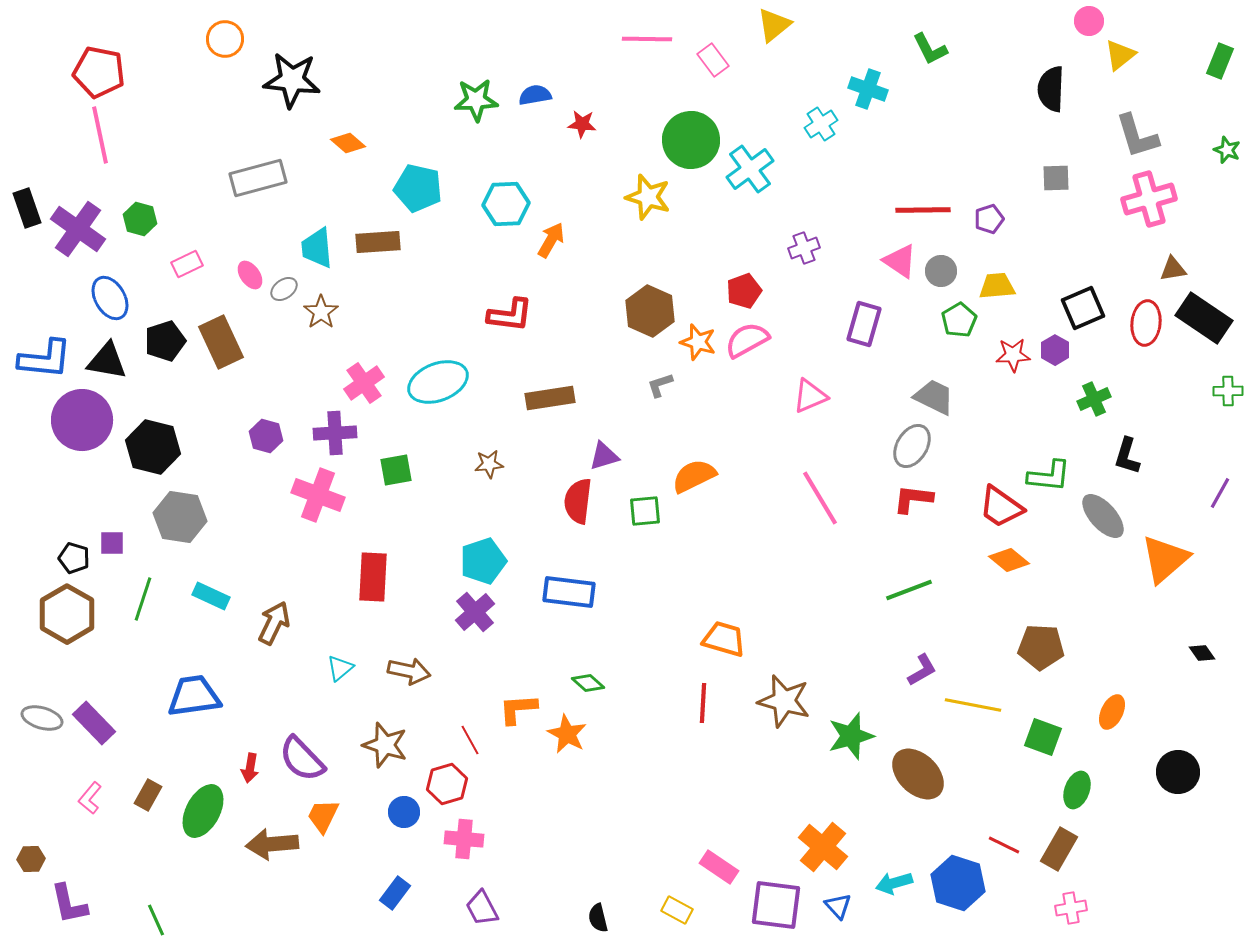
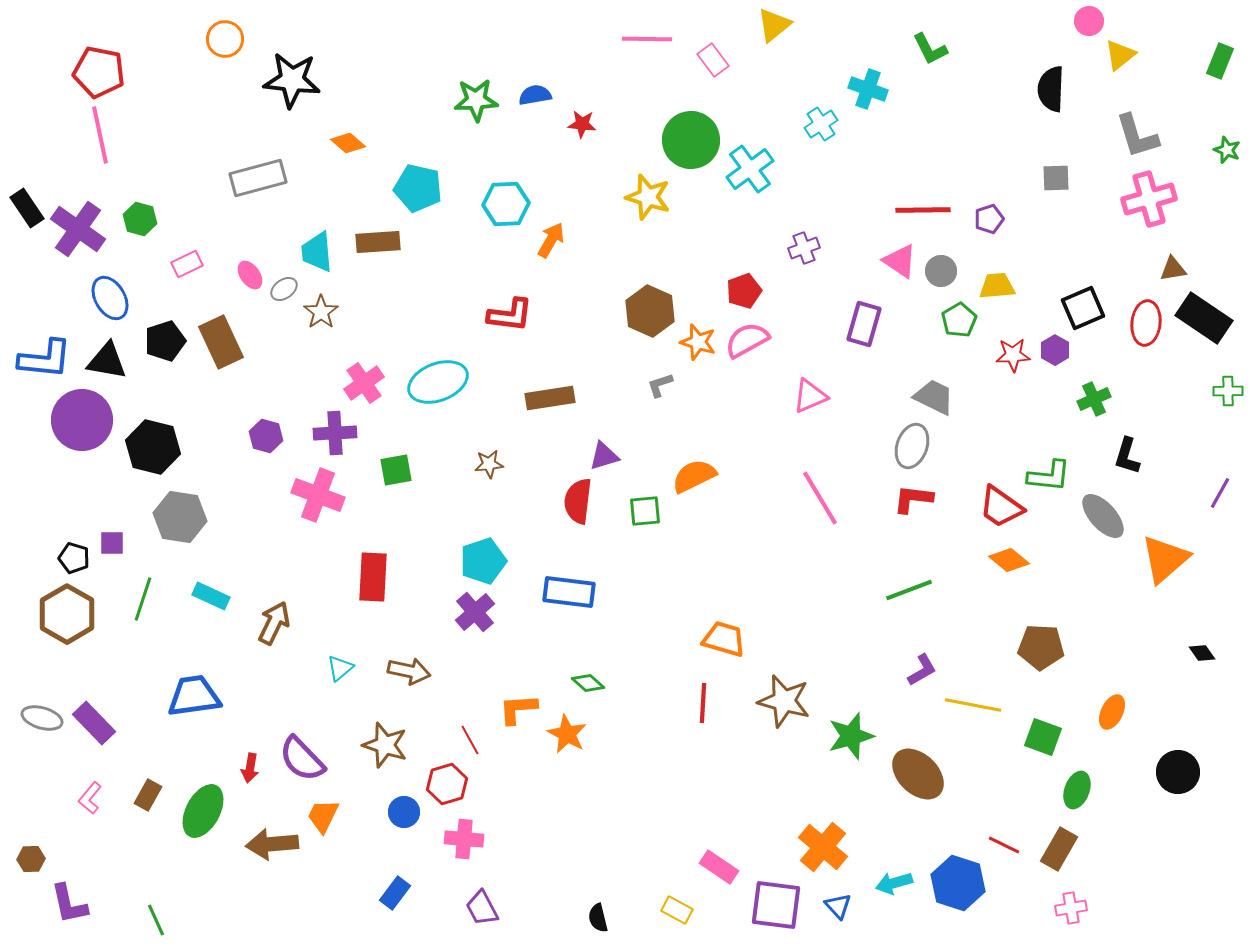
black rectangle at (27, 208): rotated 15 degrees counterclockwise
cyan trapezoid at (317, 248): moved 4 px down
gray ellipse at (912, 446): rotated 12 degrees counterclockwise
